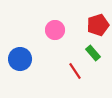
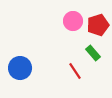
pink circle: moved 18 px right, 9 px up
blue circle: moved 9 px down
